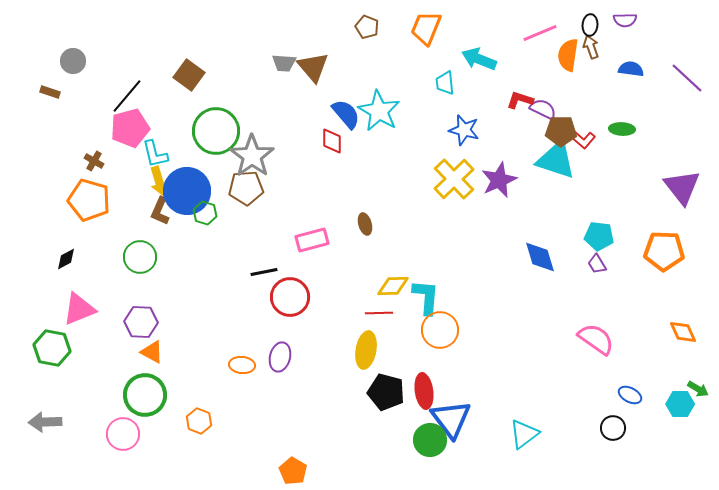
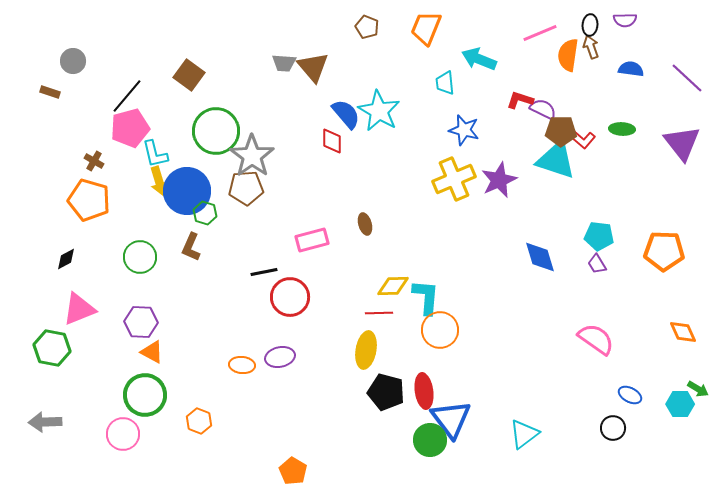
yellow cross at (454, 179): rotated 21 degrees clockwise
purple triangle at (682, 187): moved 44 px up
brown L-shape at (160, 211): moved 31 px right, 36 px down
purple ellipse at (280, 357): rotated 64 degrees clockwise
